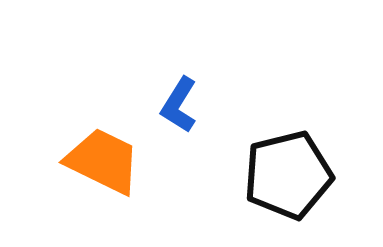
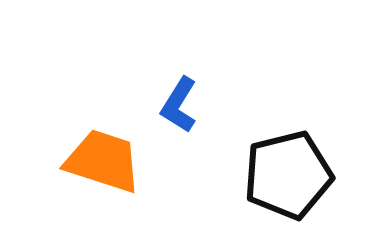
orange trapezoid: rotated 8 degrees counterclockwise
